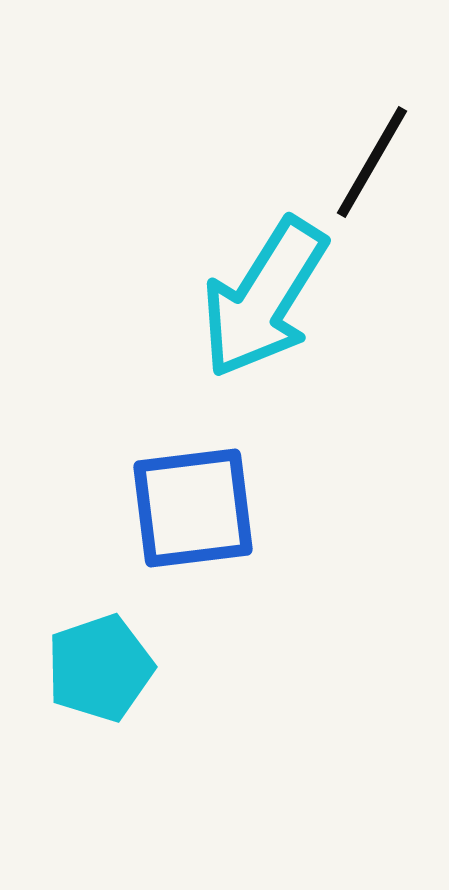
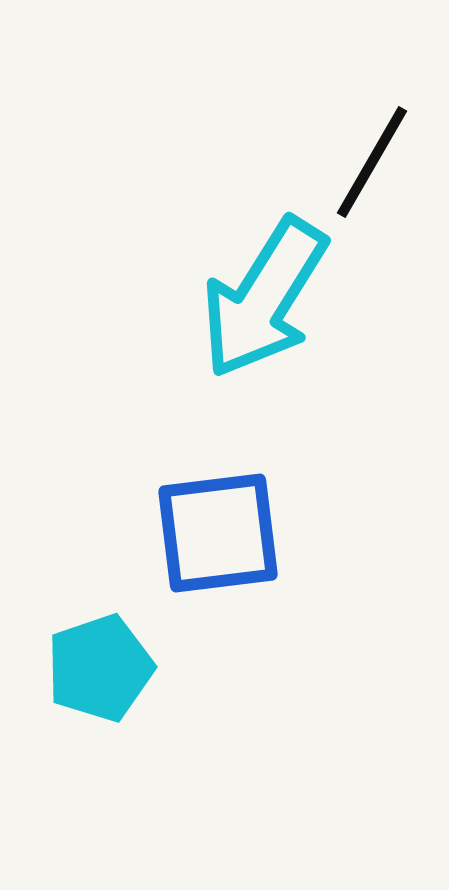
blue square: moved 25 px right, 25 px down
